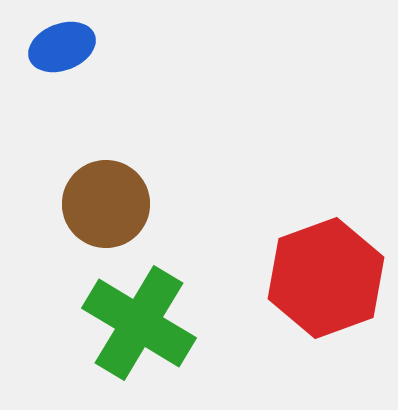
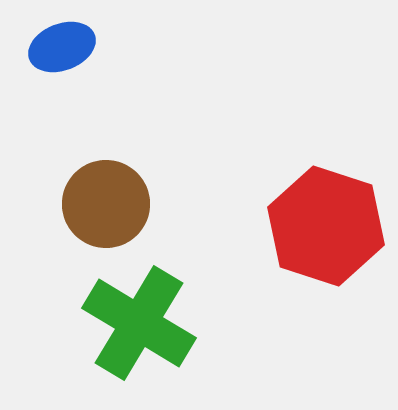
red hexagon: moved 52 px up; rotated 22 degrees counterclockwise
